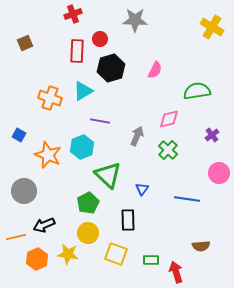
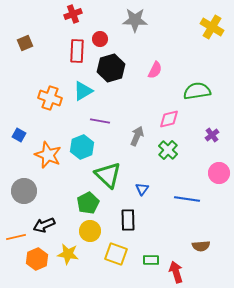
yellow circle: moved 2 px right, 2 px up
